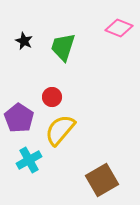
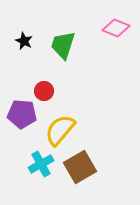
pink diamond: moved 3 px left
green trapezoid: moved 2 px up
red circle: moved 8 px left, 6 px up
purple pentagon: moved 3 px right, 4 px up; rotated 28 degrees counterclockwise
cyan cross: moved 12 px right, 4 px down
brown square: moved 22 px left, 13 px up
